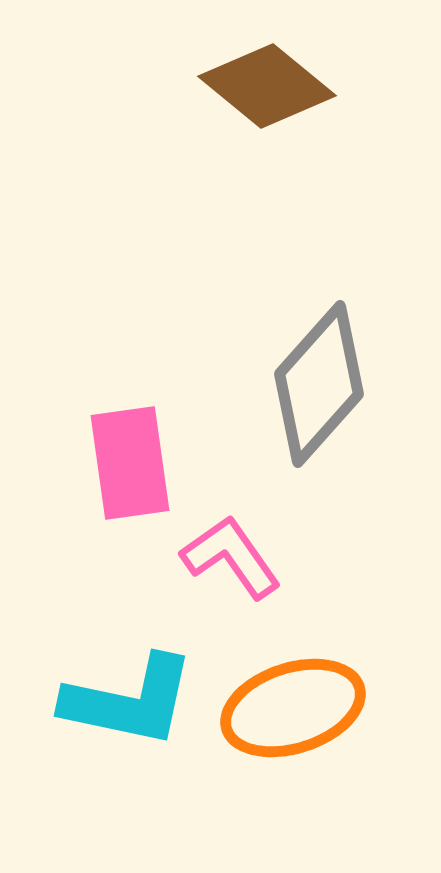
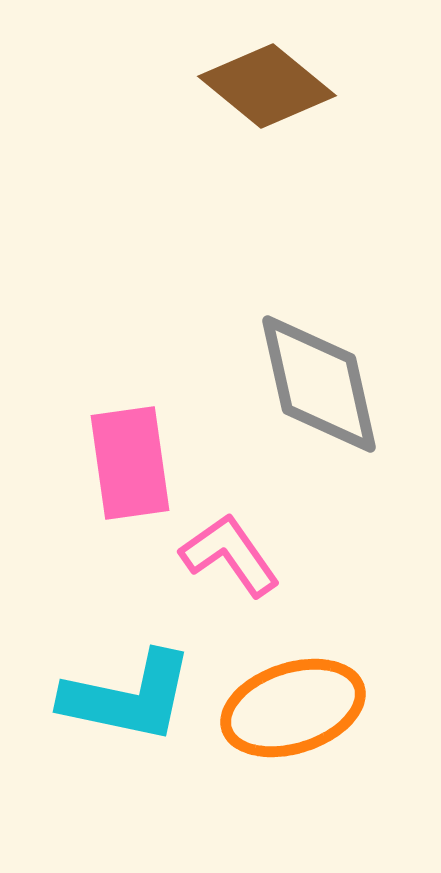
gray diamond: rotated 54 degrees counterclockwise
pink L-shape: moved 1 px left, 2 px up
cyan L-shape: moved 1 px left, 4 px up
